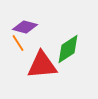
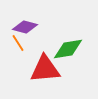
green diamond: rotated 24 degrees clockwise
red triangle: moved 3 px right, 4 px down
